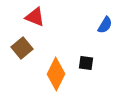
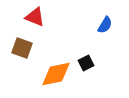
brown square: rotated 30 degrees counterclockwise
black square: rotated 35 degrees counterclockwise
orange diamond: rotated 52 degrees clockwise
